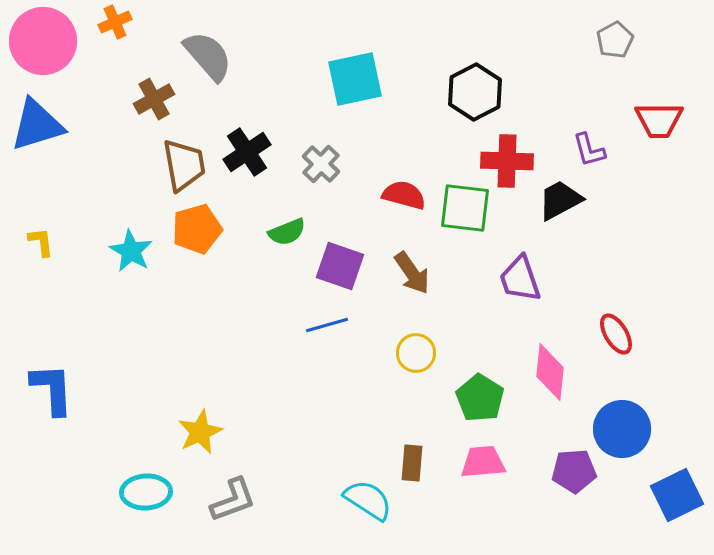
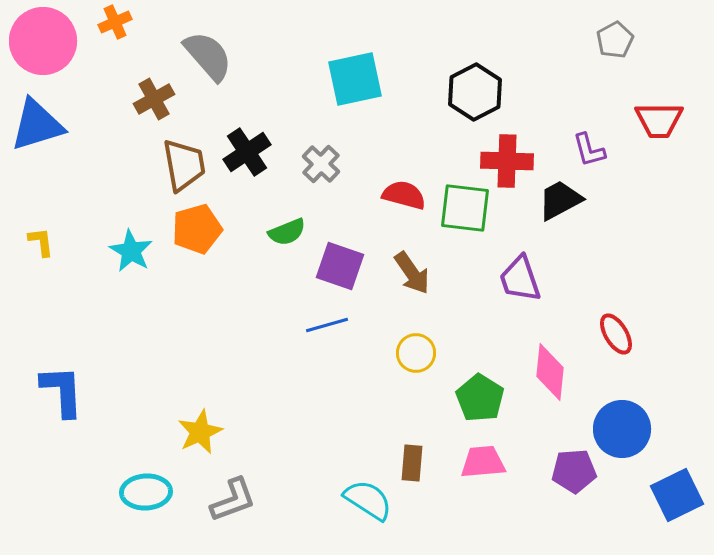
blue L-shape: moved 10 px right, 2 px down
